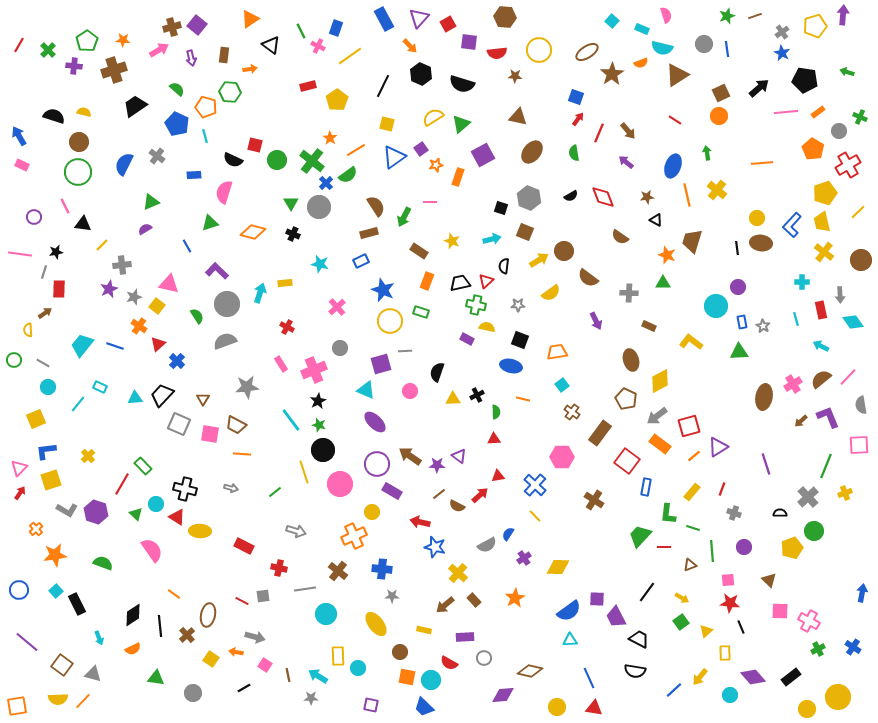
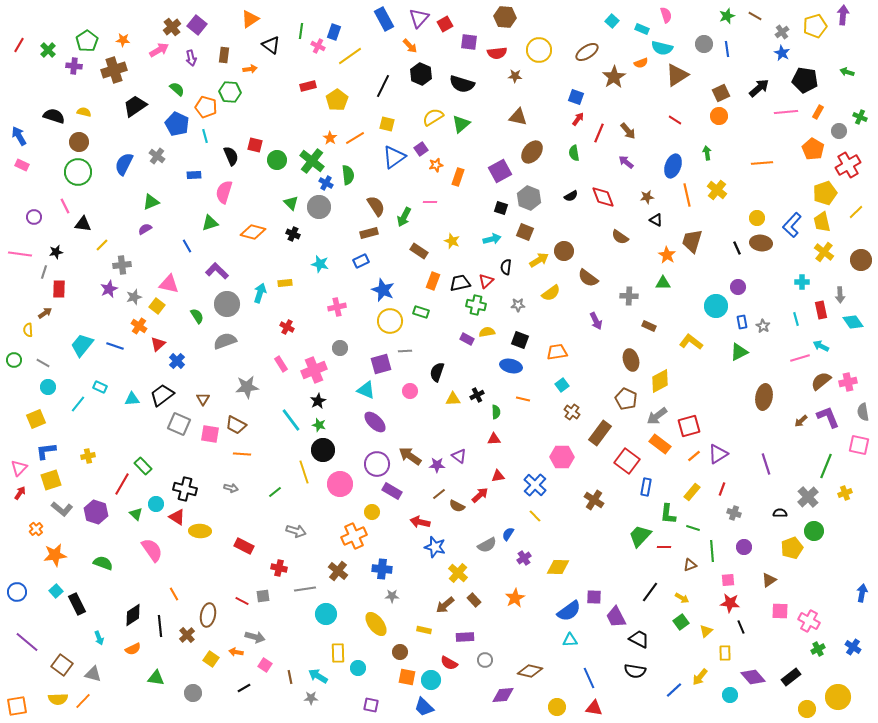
brown line at (755, 16): rotated 48 degrees clockwise
red square at (448, 24): moved 3 px left
brown cross at (172, 27): rotated 24 degrees counterclockwise
blue rectangle at (336, 28): moved 2 px left, 4 px down
green line at (301, 31): rotated 35 degrees clockwise
brown star at (612, 74): moved 2 px right, 3 px down
orange rectangle at (818, 112): rotated 24 degrees counterclockwise
orange line at (356, 150): moved 1 px left, 12 px up
purple square at (483, 155): moved 17 px right, 16 px down
black semicircle at (233, 160): moved 2 px left, 4 px up; rotated 138 degrees counterclockwise
green semicircle at (348, 175): rotated 60 degrees counterclockwise
blue cross at (326, 183): rotated 16 degrees counterclockwise
green triangle at (291, 203): rotated 14 degrees counterclockwise
yellow line at (858, 212): moved 2 px left
black line at (737, 248): rotated 16 degrees counterclockwise
orange star at (667, 255): rotated 12 degrees clockwise
black semicircle at (504, 266): moved 2 px right, 1 px down
orange rectangle at (427, 281): moved 6 px right
gray cross at (629, 293): moved 3 px down
pink cross at (337, 307): rotated 30 degrees clockwise
yellow semicircle at (487, 327): moved 5 px down; rotated 21 degrees counterclockwise
green triangle at (739, 352): rotated 24 degrees counterclockwise
pink line at (848, 377): moved 48 px left, 19 px up; rotated 30 degrees clockwise
brown semicircle at (821, 379): moved 2 px down
pink cross at (793, 384): moved 55 px right, 2 px up; rotated 18 degrees clockwise
black trapezoid at (162, 395): rotated 10 degrees clockwise
cyan triangle at (135, 398): moved 3 px left, 1 px down
gray semicircle at (861, 405): moved 2 px right, 7 px down
pink square at (859, 445): rotated 15 degrees clockwise
purple triangle at (718, 447): moved 7 px down
yellow cross at (88, 456): rotated 32 degrees clockwise
gray L-shape at (67, 510): moved 5 px left, 1 px up; rotated 10 degrees clockwise
brown triangle at (769, 580): rotated 42 degrees clockwise
blue circle at (19, 590): moved 2 px left, 2 px down
black line at (647, 592): moved 3 px right
orange line at (174, 594): rotated 24 degrees clockwise
purple square at (597, 599): moved 3 px left, 2 px up
yellow rectangle at (338, 656): moved 3 px up
gray circle at (484, 658): moved 1 px right, 2 px down
brown line at (288, 675): moved 2 px right, 2 px down
